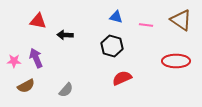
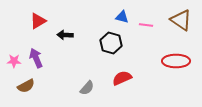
blue triangle: moved 6 px right
red triangle: rotated 42 degrees counterclockwise
black hexagon: moved 1 px left, 3 px up
gray semicircle: moved 21 px right, 2 px up
